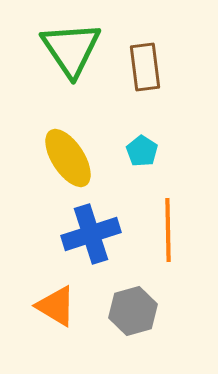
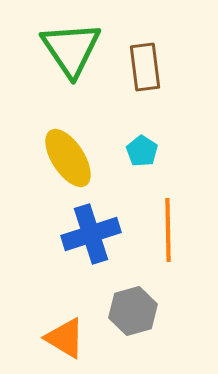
orange triangle: moved 9 px right, 32 px down
